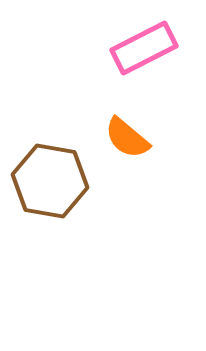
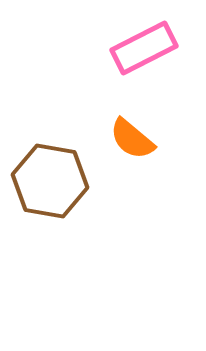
orange semicircle: moved 5 px right, 1 px down
